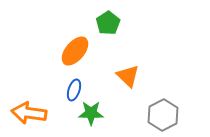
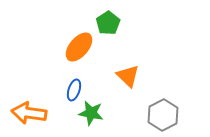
orange ellipse: moved 4 px right, 4 px up
green star: rotated 10 degrees clockwise
